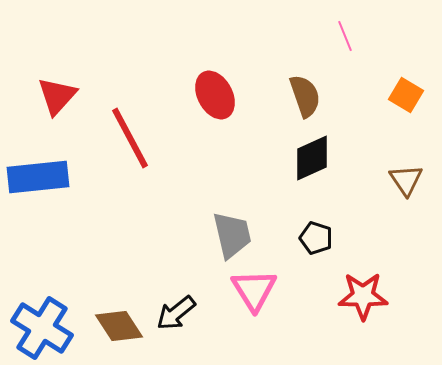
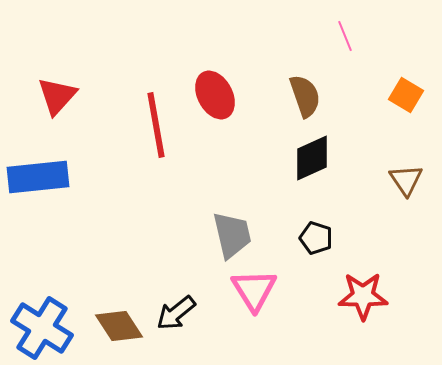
red line: moved 26 px right, 13 px up; rotated 18 degrees clockwise
